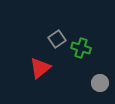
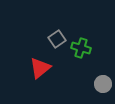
gray circle: moved 3 px right, 1 px down
